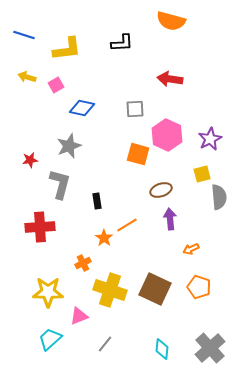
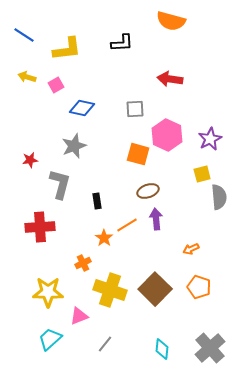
blue line: rotated 15 degrees clockwise
gray star: moved 5 px right
brown ellipse: moved 13 px left, 1 px down
purple arrow: moved 14 px left
brown square: rotated 20 degrees clockwise
